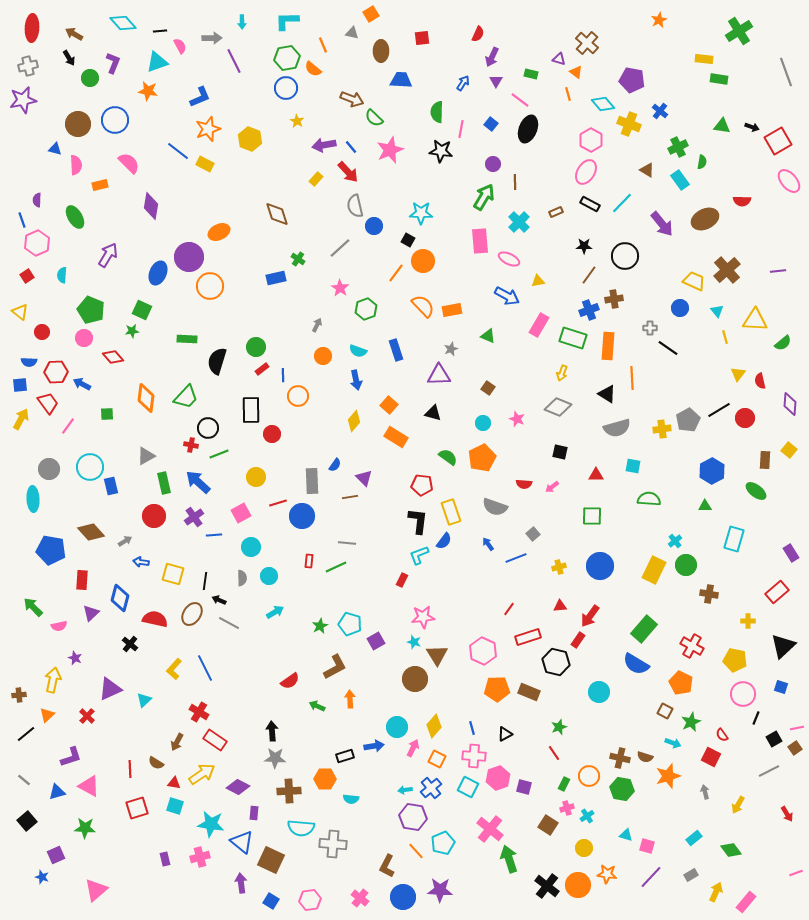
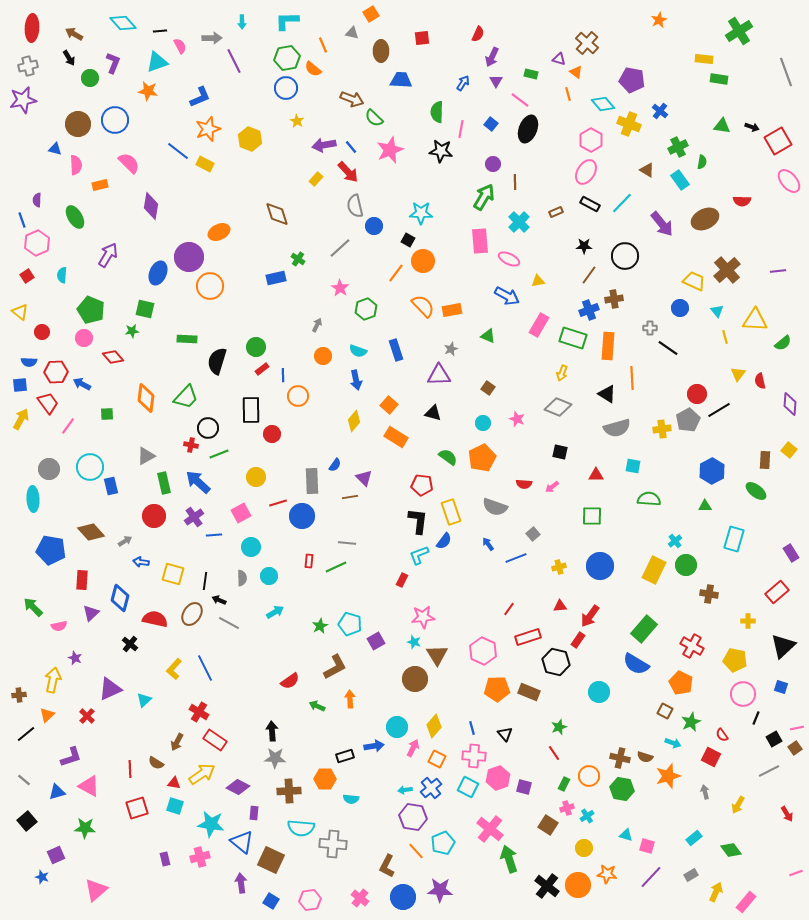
green square at (142, 310): moved 3 px right, 1 px up; rotated 12 degrees counterclockwise
red circle at (745, 418): moved 48 px left, 24 px up
black triangle at (505, 734): rotated 42 degrees counterclockwise
